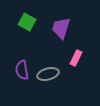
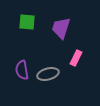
green square: rotated 24 degrees counterclockwise
